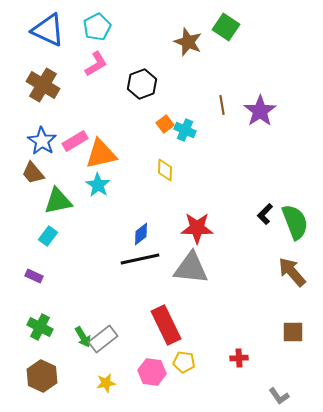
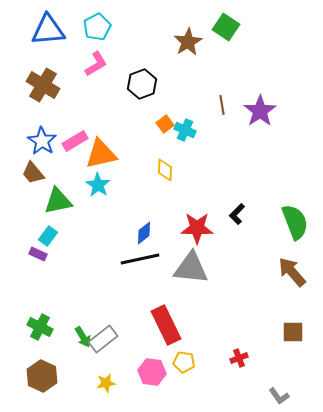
blue triangle: rotated 30 degrees counterclockwise
brown star: rotated 20 degrees clockwise
black L-shape: moved 28 px left
blue diamond: moved 3 px right, 1 px up
purple rectangle: moved 4 px right, 22 px up
red cross: rotated 18 degrees counterclockwise
